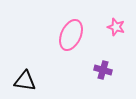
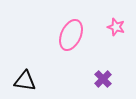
purple cross: moved 9 px down; rotated 30 degrees clockwise
